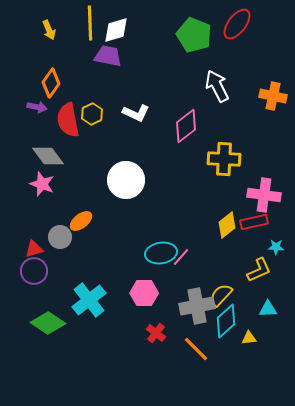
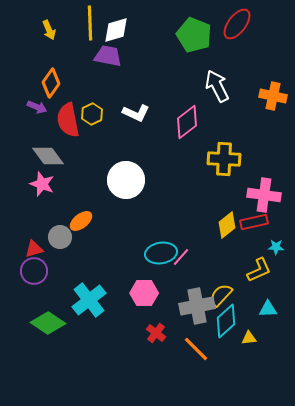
purple arrow: rotated 12 degrees clockwise
pink diamond: moved 1 px right, 4 px up
